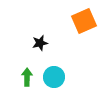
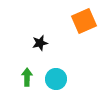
cyan circle: moved 2 px right, 2 px down
